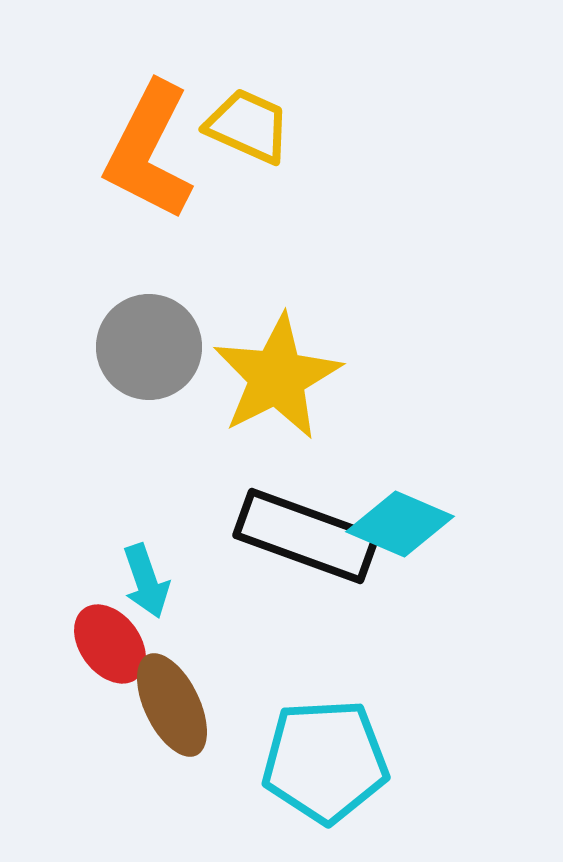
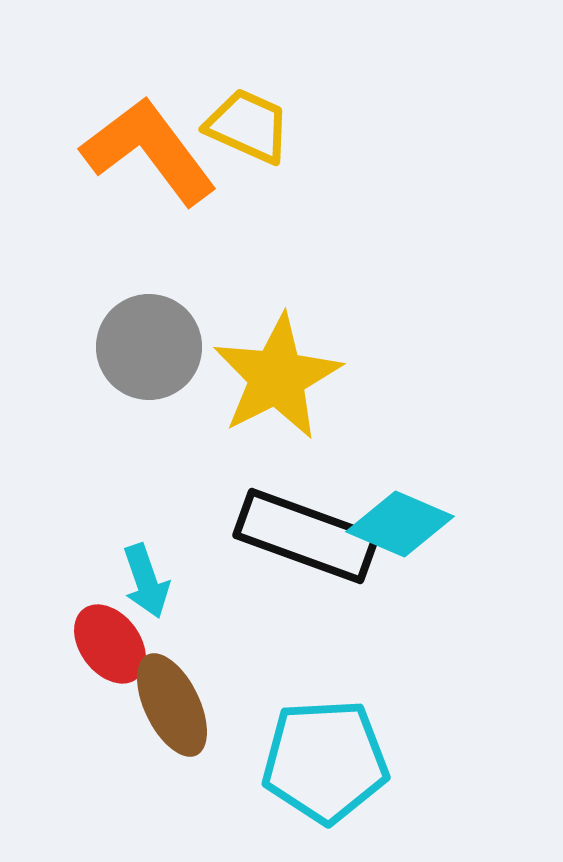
orange L-shape: rotated 116 degrees clockwise
